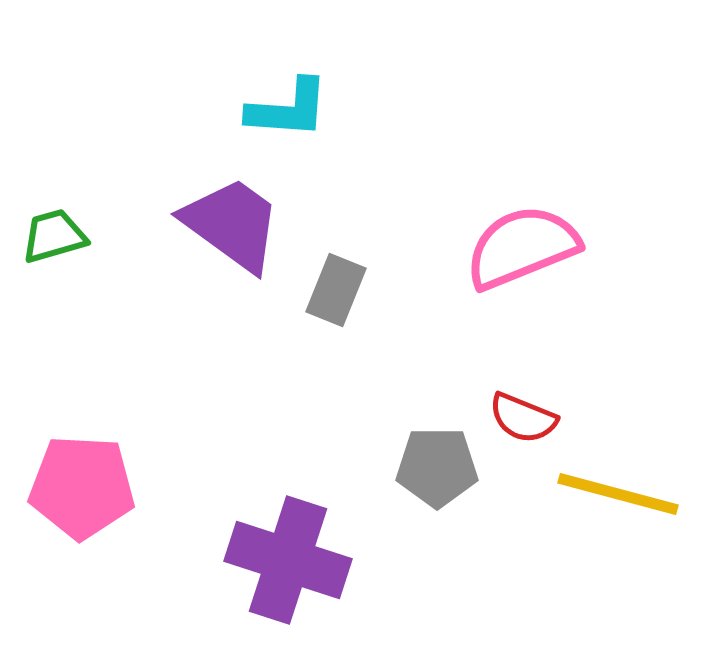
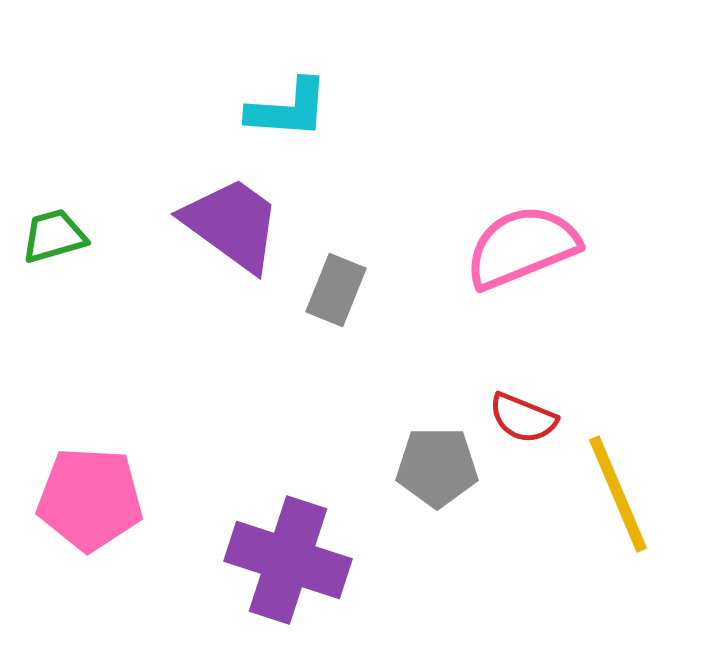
pink pentagon: moved 8 px right, 12 px down
yellow line: rotated 52 degrees clockwise
